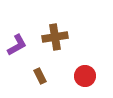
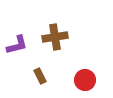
purple L-shape: rotated 15 degrees clockwise
red circle: moved 4 px down
